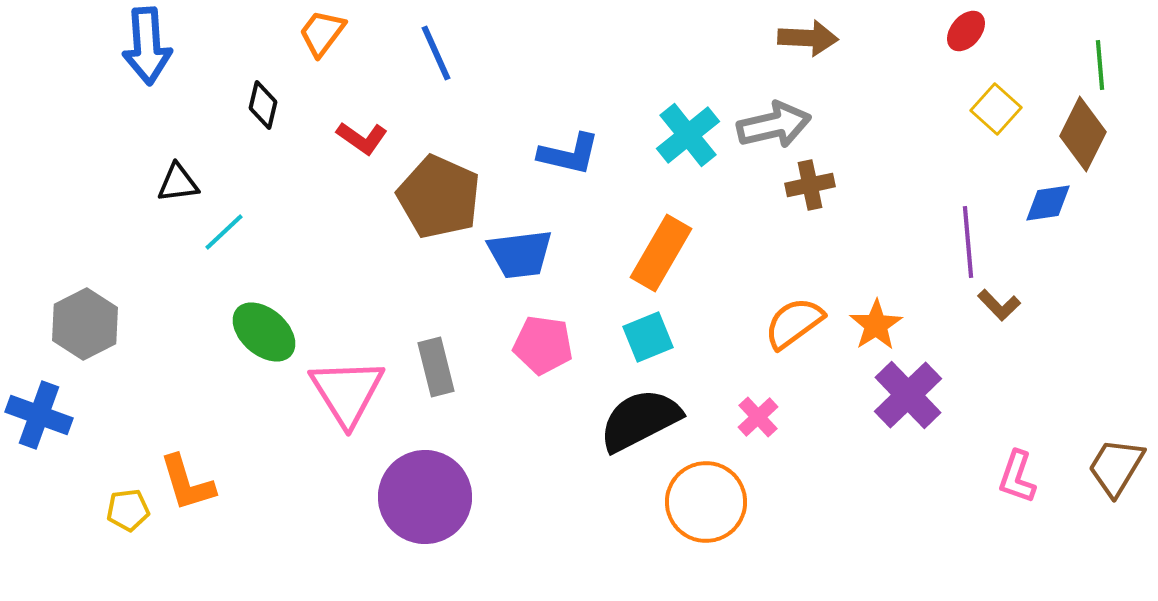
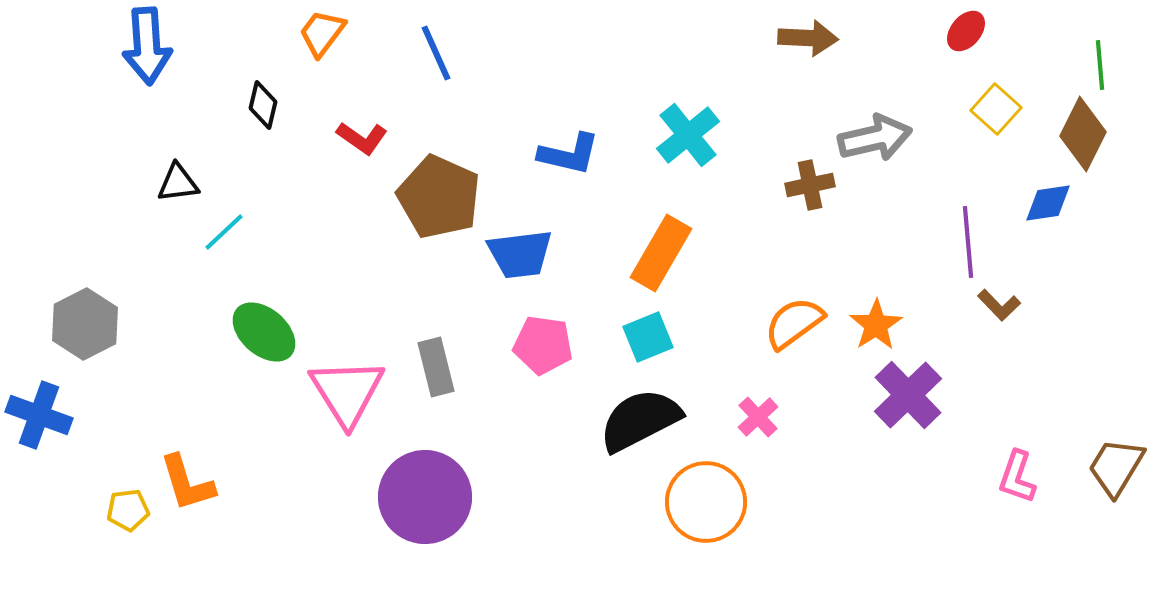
gray arrow: moved 101 px right, 13 px down
